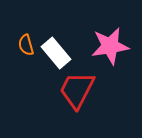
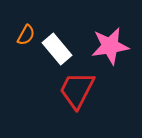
orange semicircle: moved 10 px up; rotated 135 degrees counterclockwise
white rectangle: moved 1 px right, 4 px up
